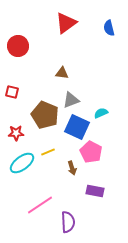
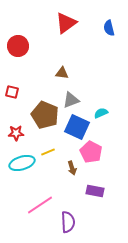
cyan ellipse: rotated 20 degrees clockwise
